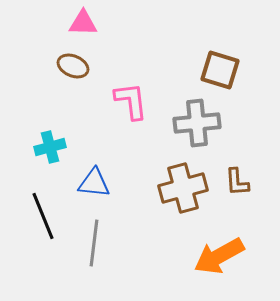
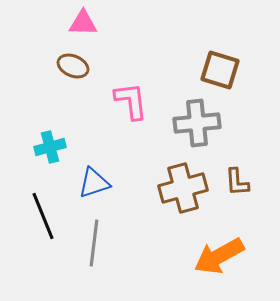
blue triangle: rotated 24 degrees counterclockwise
